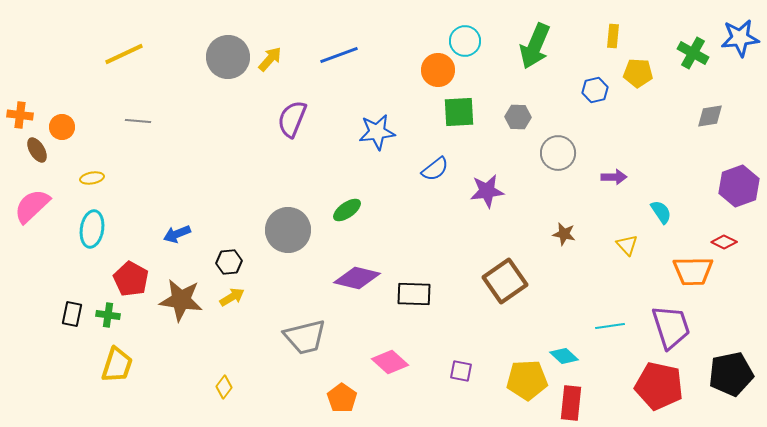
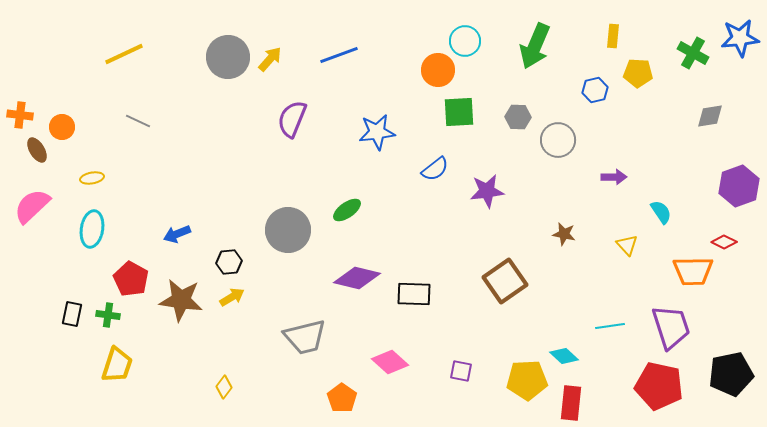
gray line at (138, 121): rotated 20 degrees clockwise
gray circle at (558, 153): moved 13 px up
